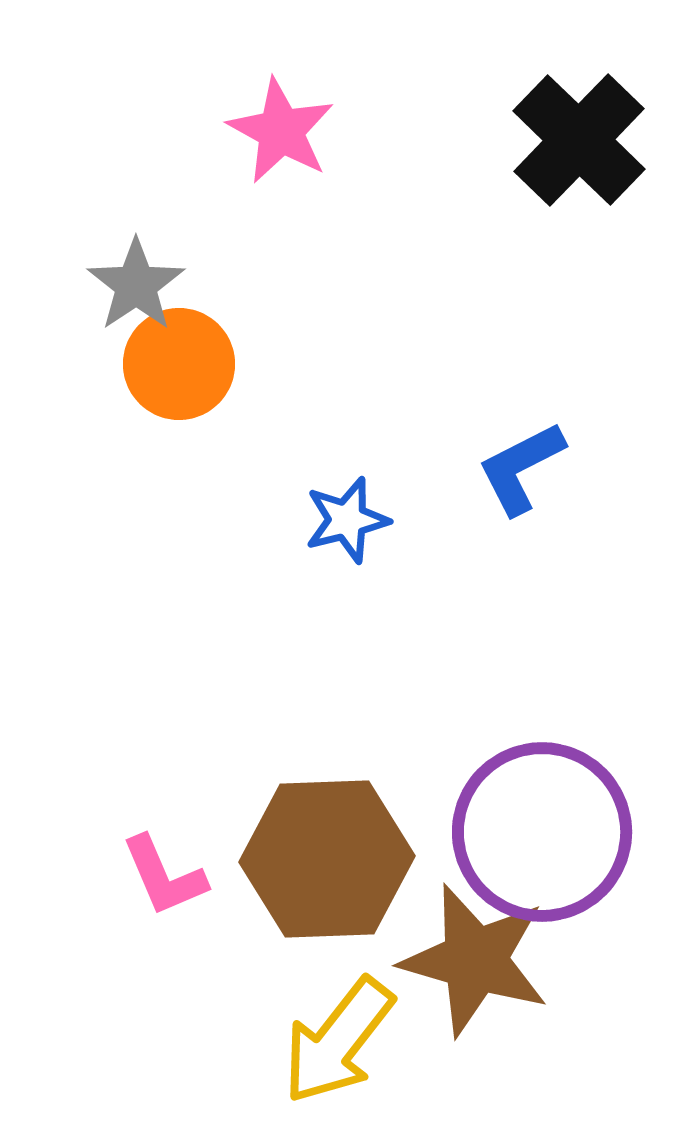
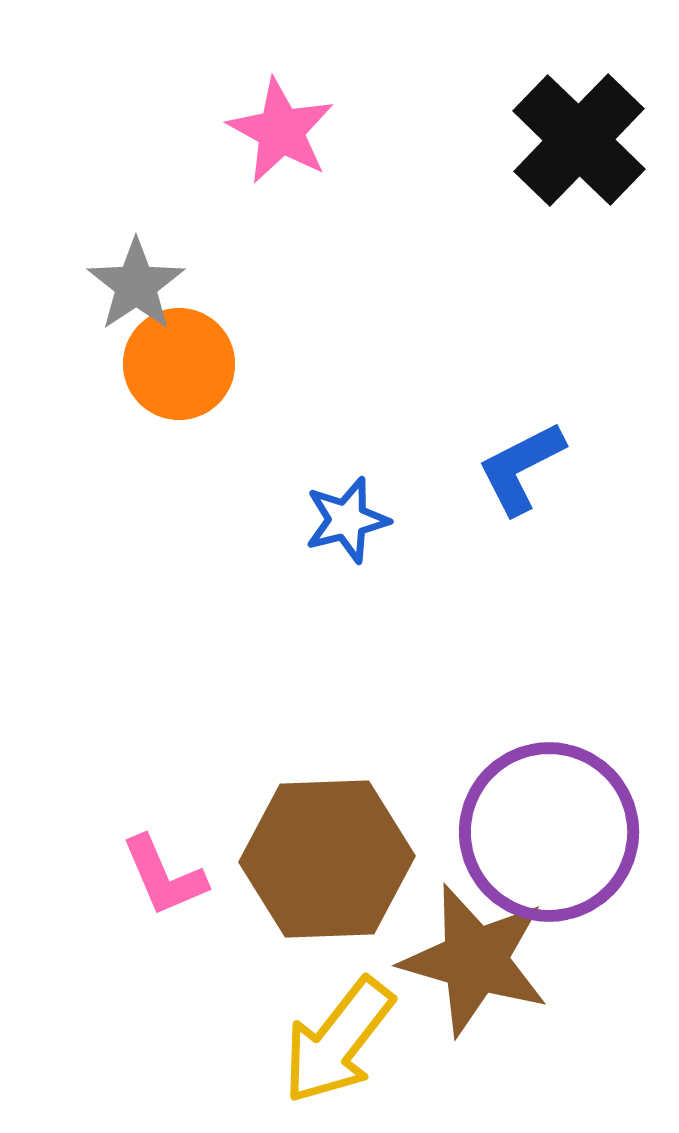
purple circle: moved 7 px right
